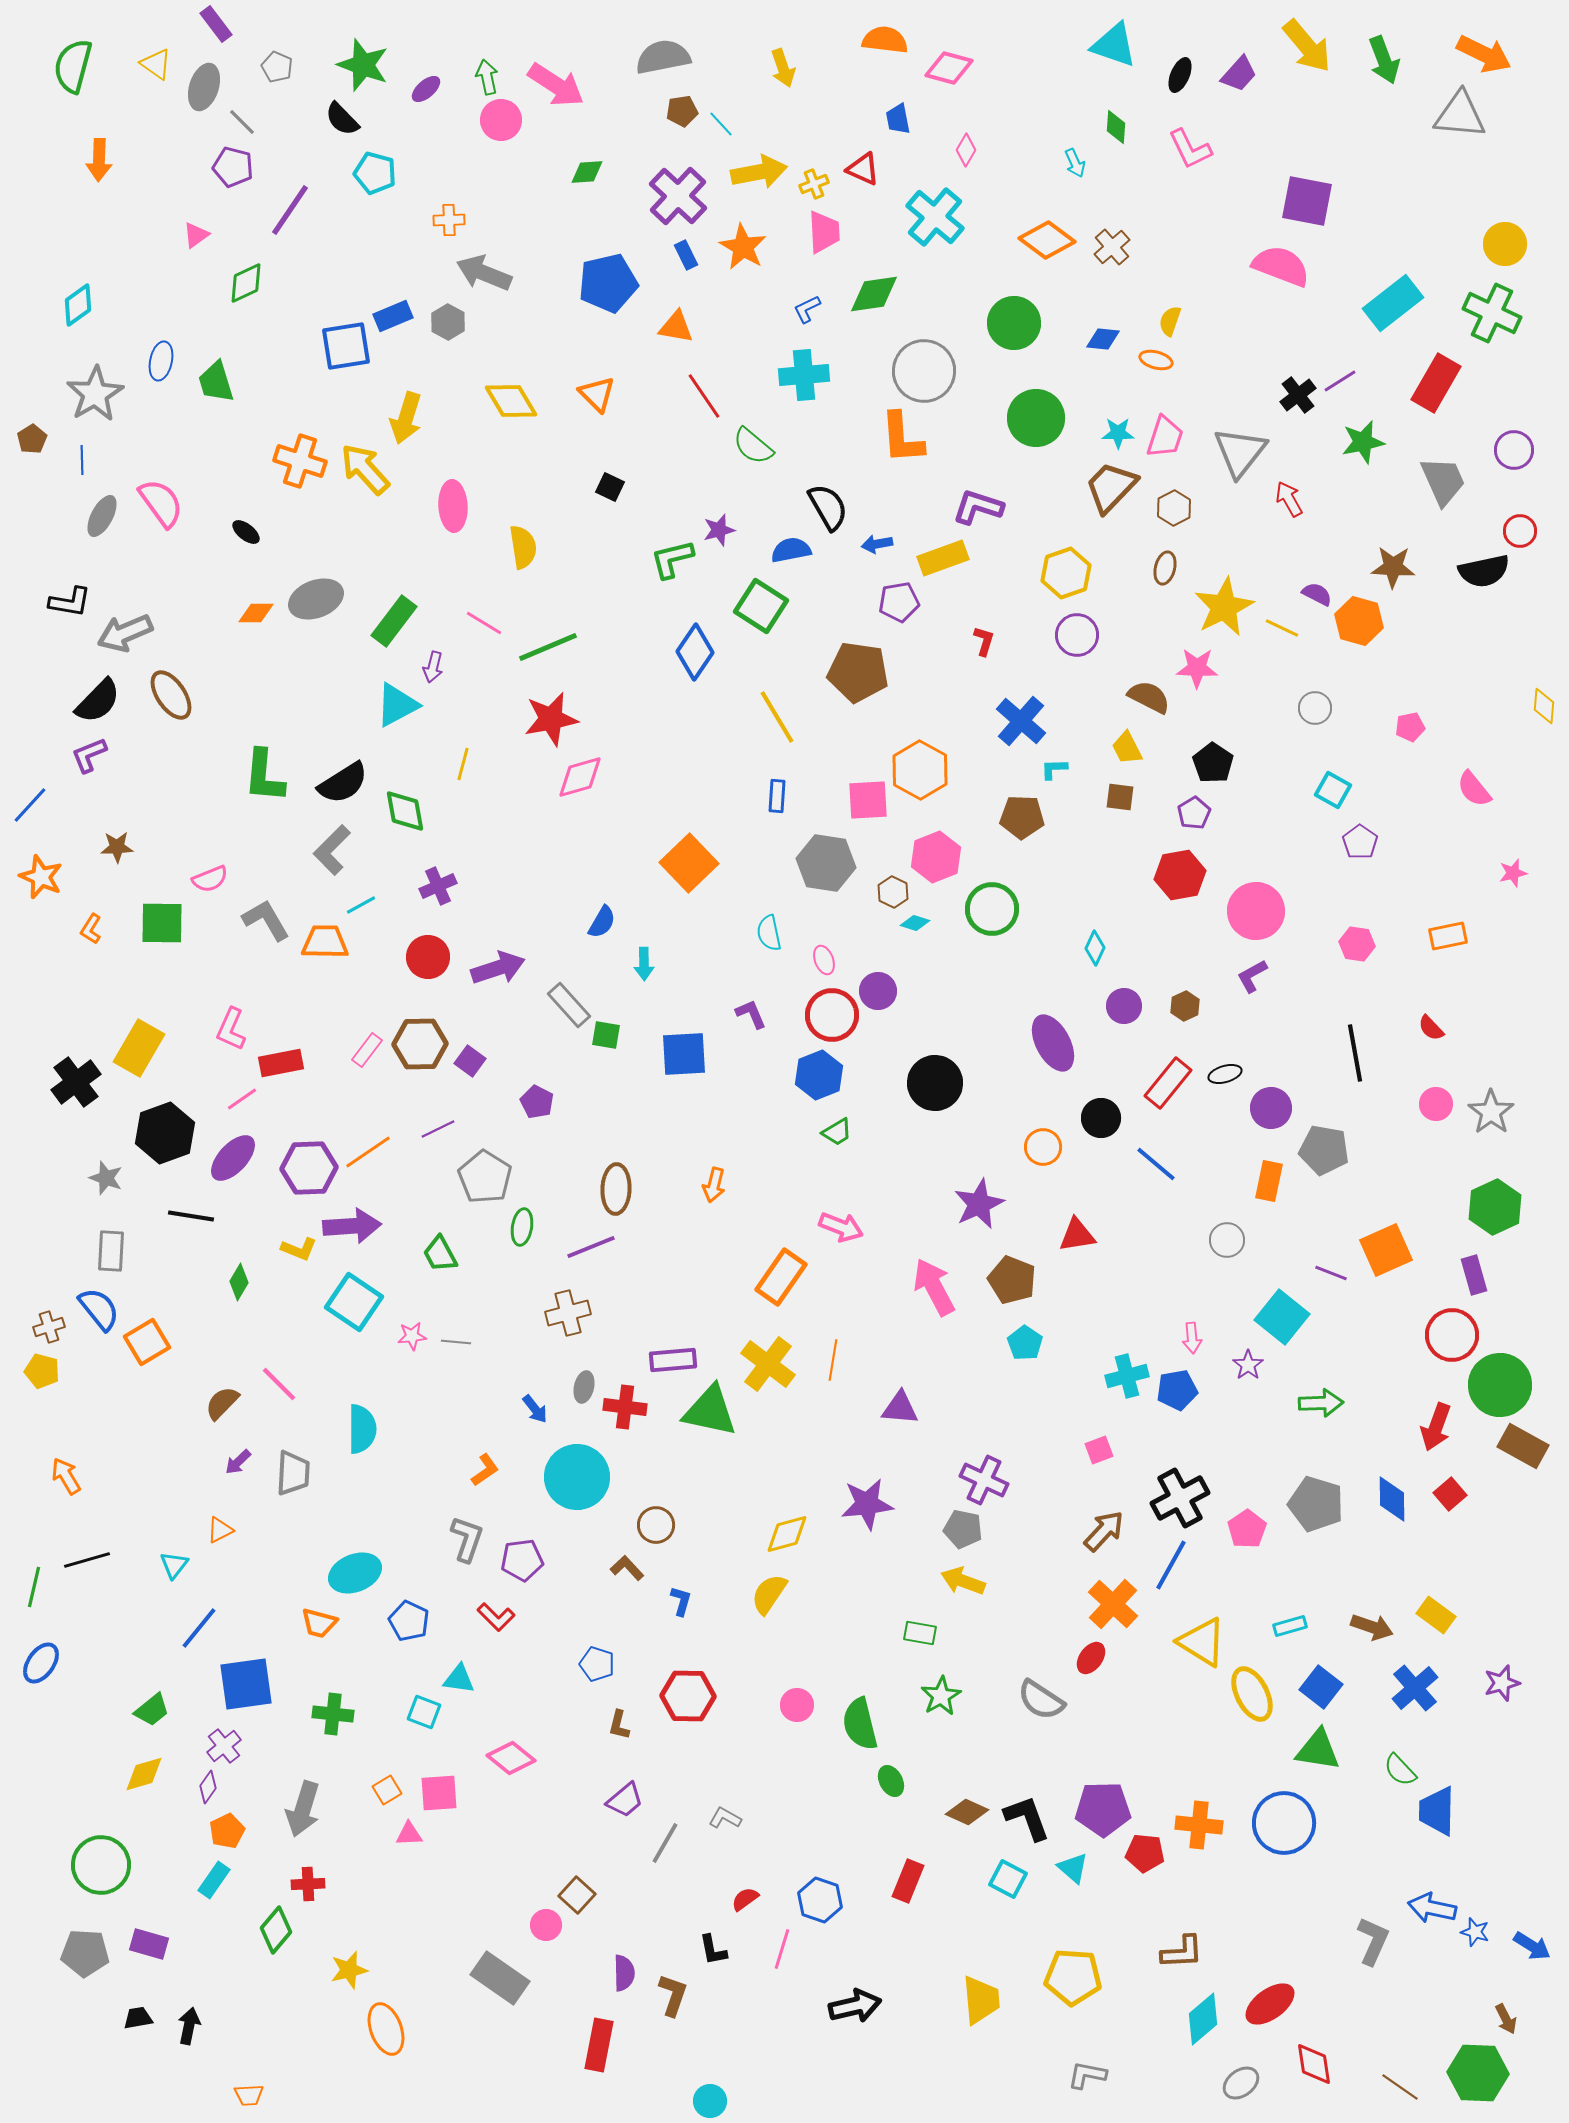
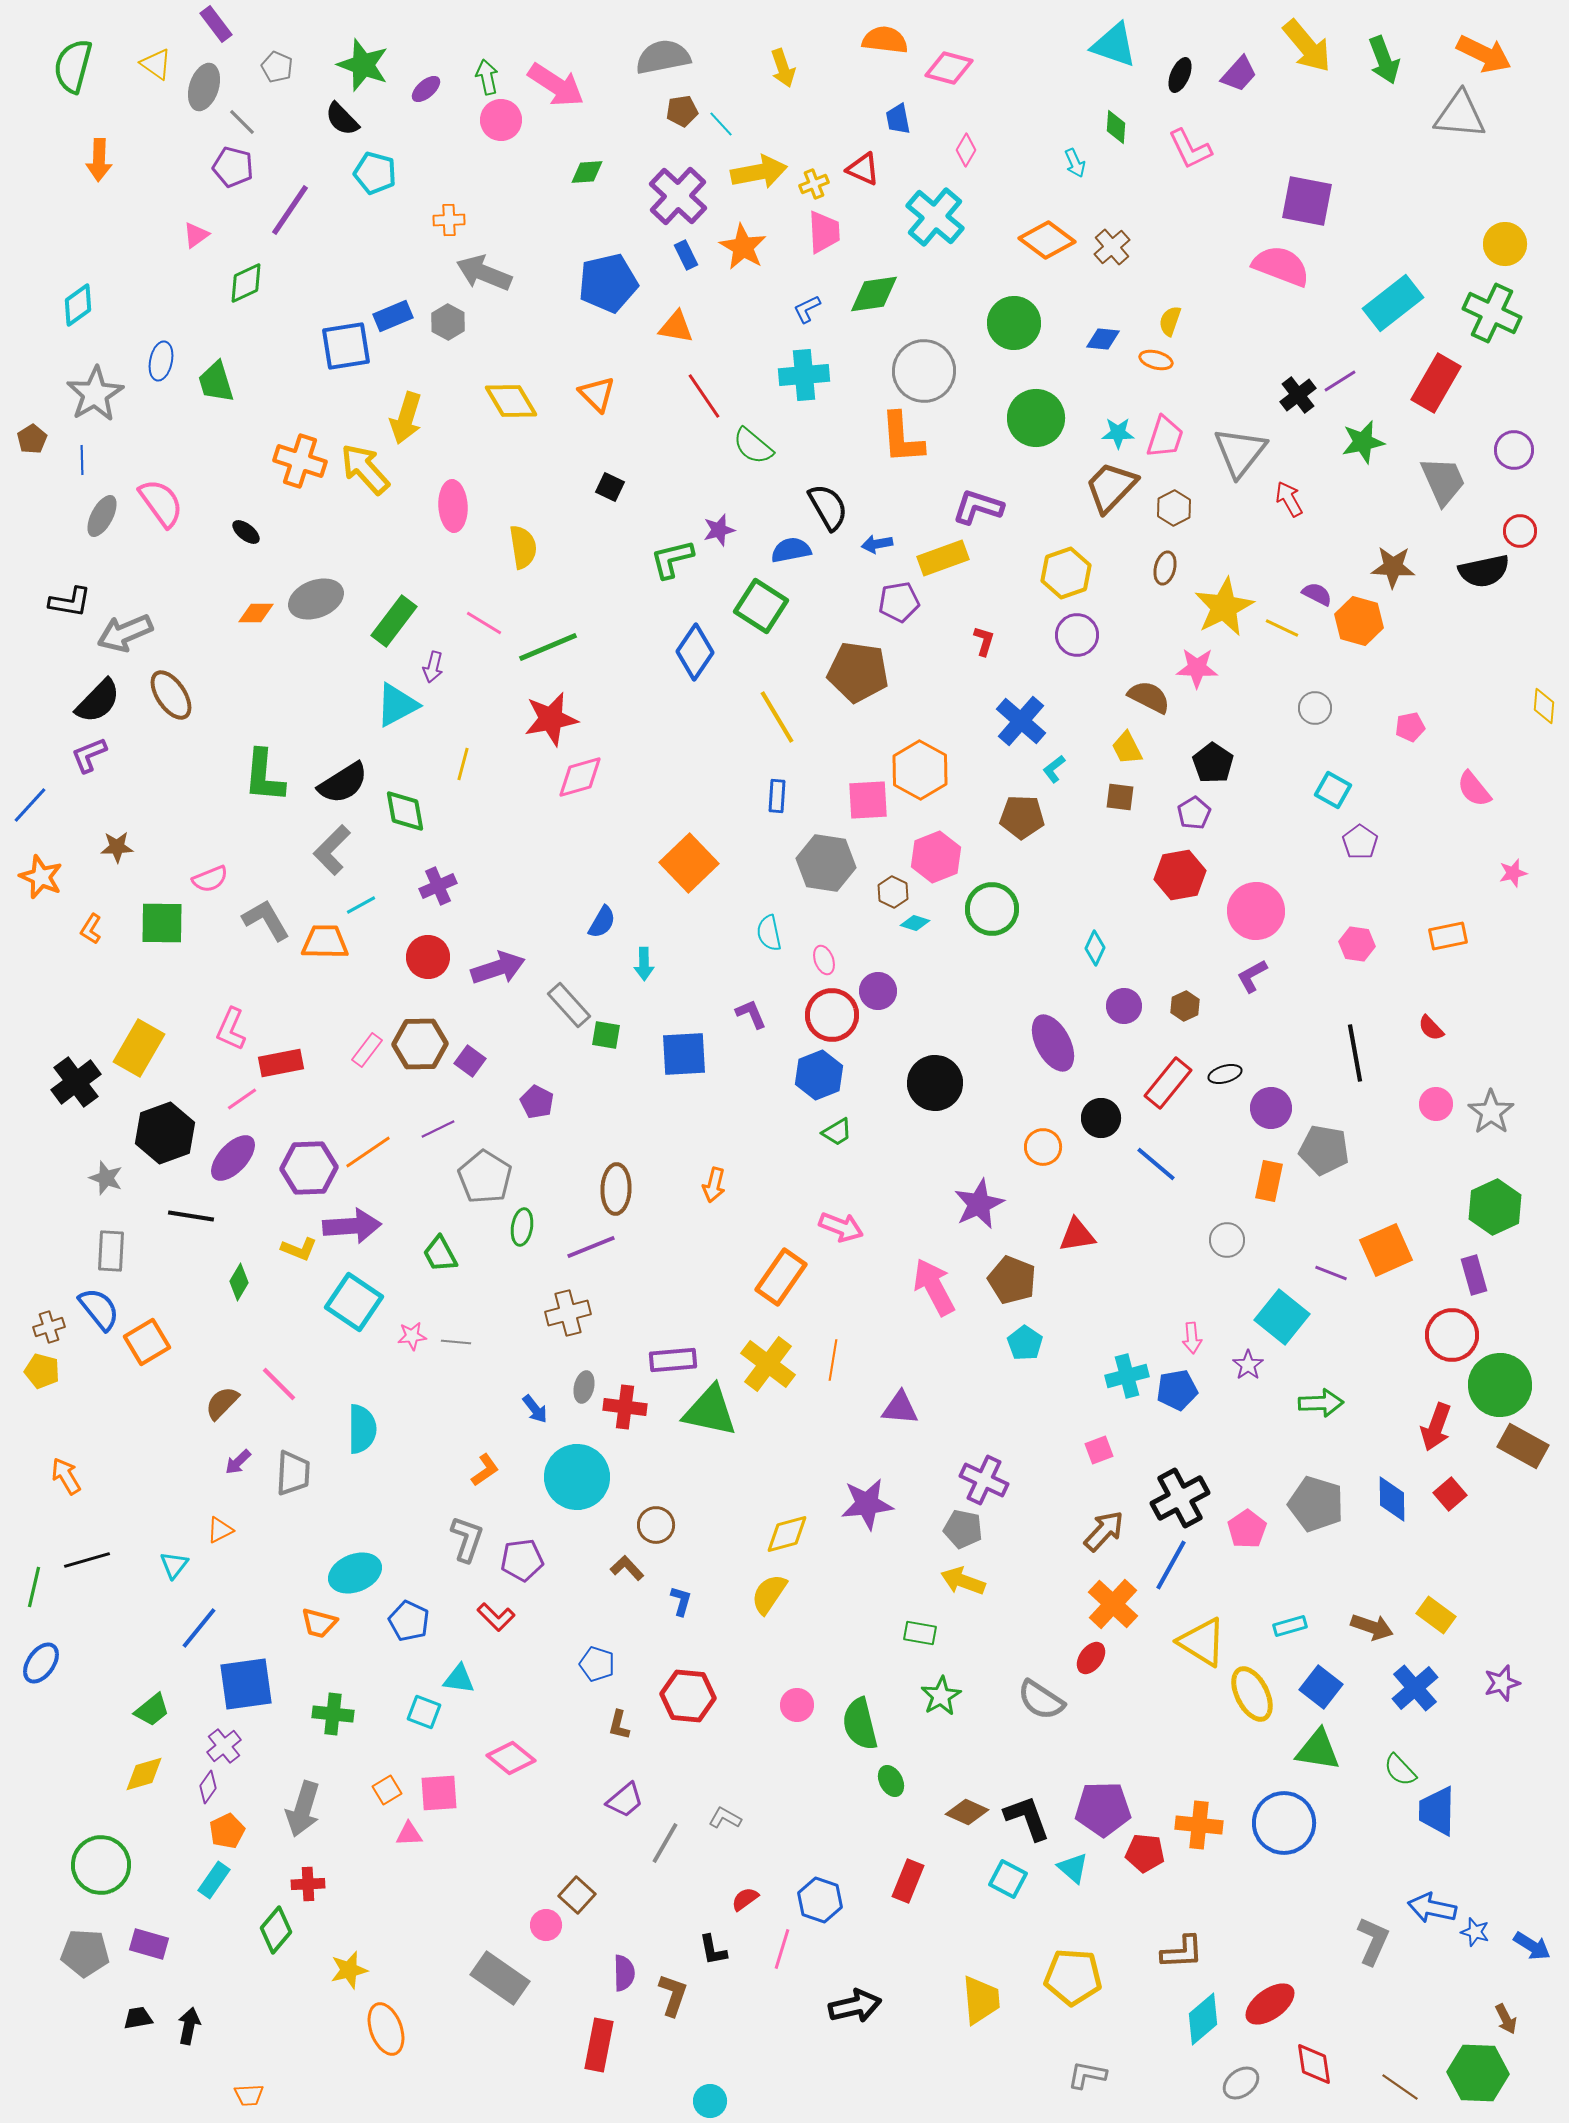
cyan L-shape at (1054, 769): rotated 36 degrees counterclockwise
red hexagon at (688, 1696): rotated 4 degrees clockwise
